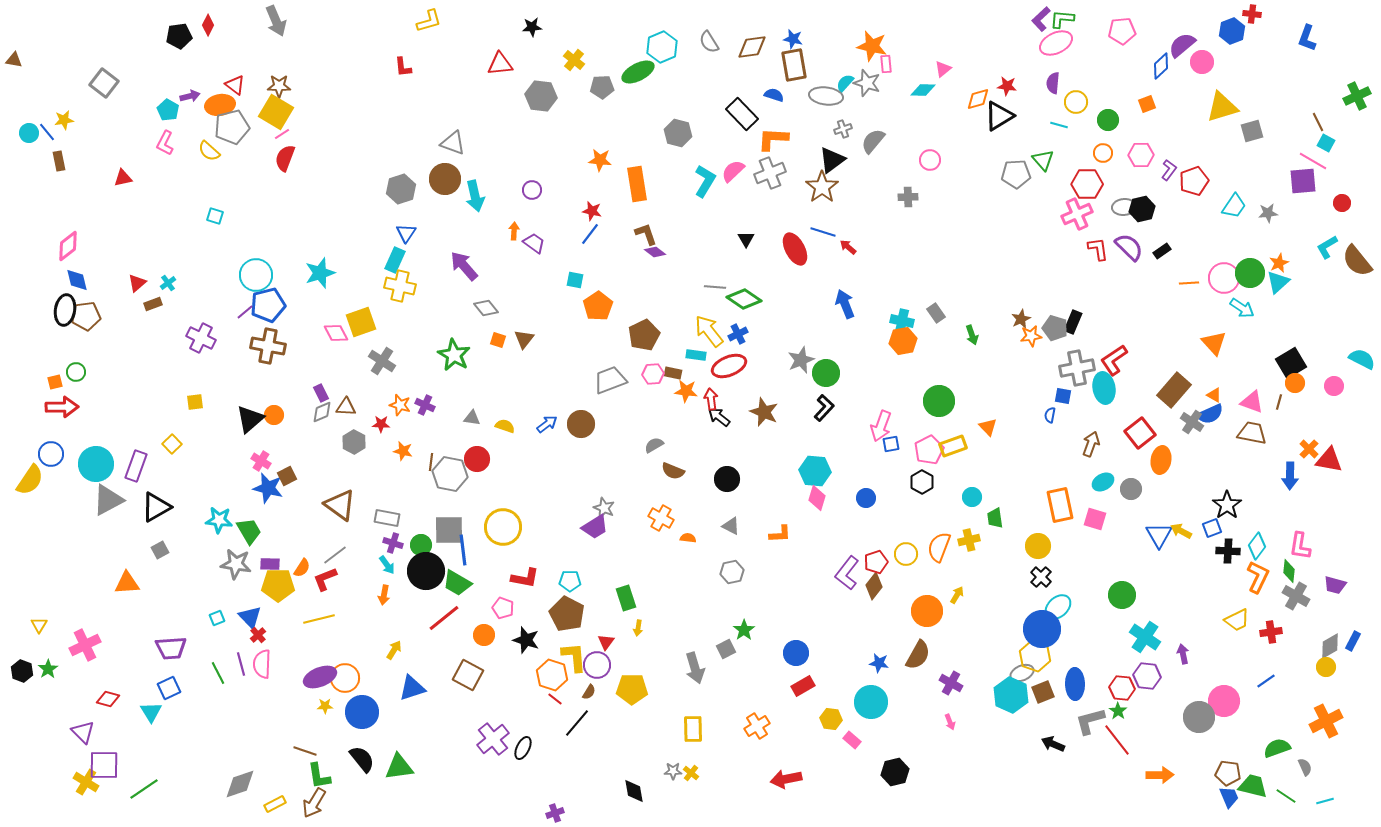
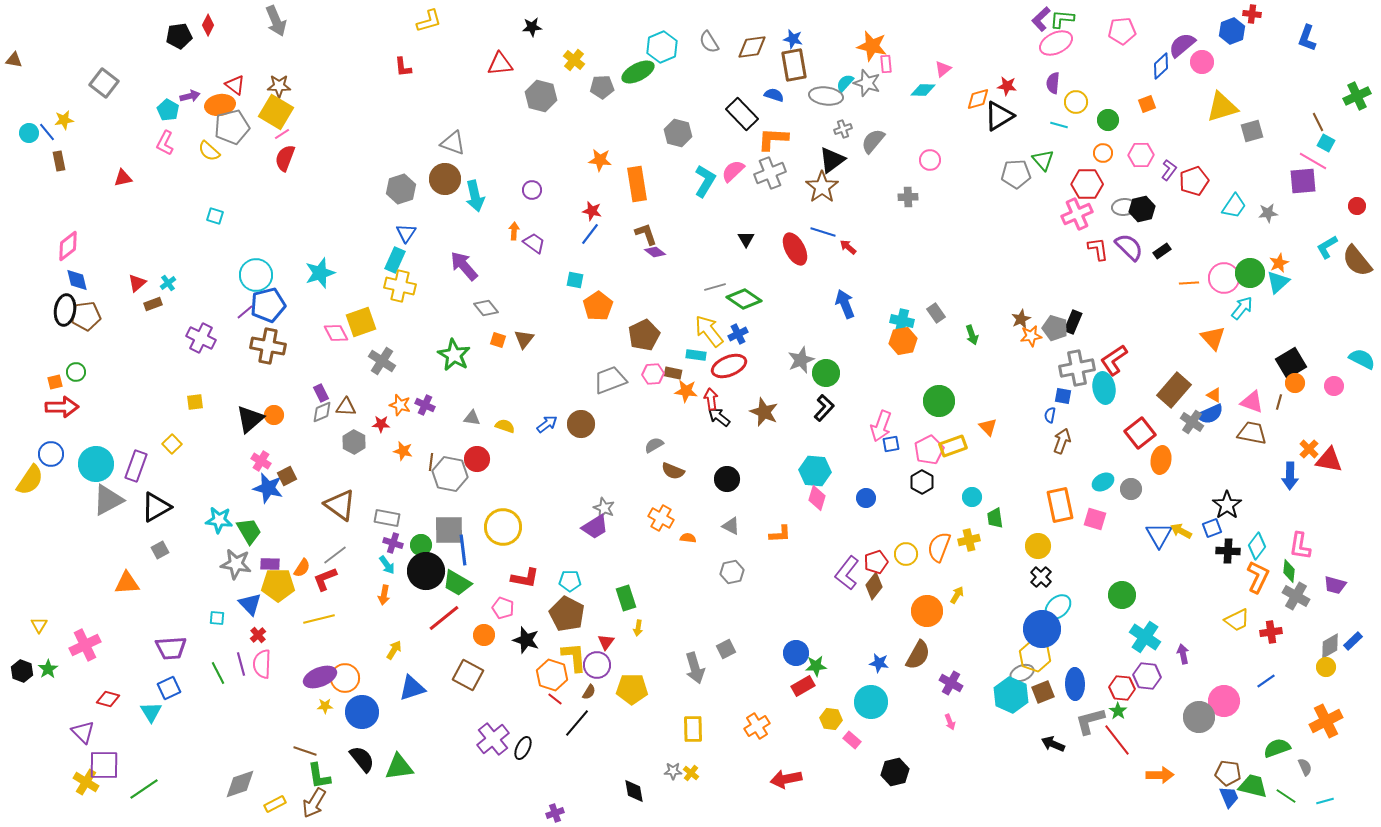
gray hexagon at (541, 96): rotated 8 degrees clockwise
red circle at (1342, 203): moved 15 px right, 3 px down
gray line at (715, 287): rotated 20 degrees counterclockwise
cyan arrow at (1242, 308): rotated 85 degrees counterclockwise
orange triangle at (1214, 343): moved 1 px left, 5 px up
brown arrow at (1091, 444): moved 29 px left, 3 px up
blue triangle at (250, 617): moved 13 px up
cyan square at (217, 618): rotated 28 degrees clockwise
green star at (744, 630): moved 72 px right, 36 px down; rotated 30 degrees clockwise
blue rectangle at (1353, 641): rotated 18 degrees clockwise
